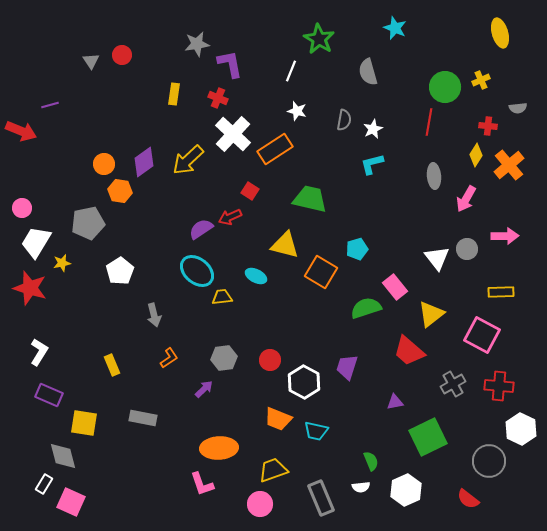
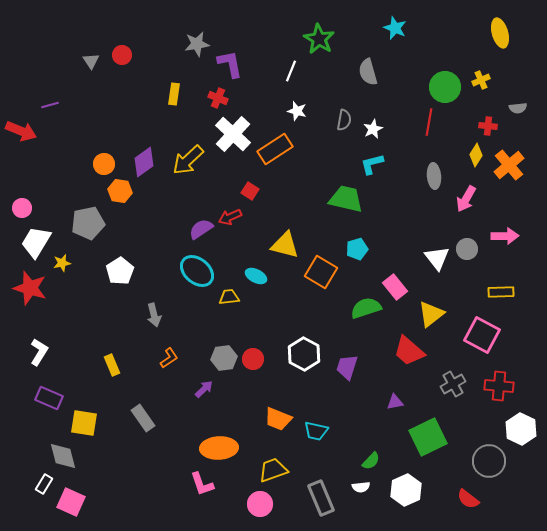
green trapezoid at (310, 199): moved 36 px right
yellow trapezoid at (222, 297): moved 7 px right
red circle at (270, 360): moved 17 px left, 1 px up
white hexagon at (304, 382): moved 28 px up
purple rectangle at (49, 395): moved 3 px down
gray rectangle at (143, 418): rotated 44 degrees clockwise
green semicircle at (371, 461): rotated 66 degrees clockwise
